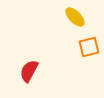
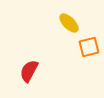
yellow ellipse: moved 6 px left, 6 px down
